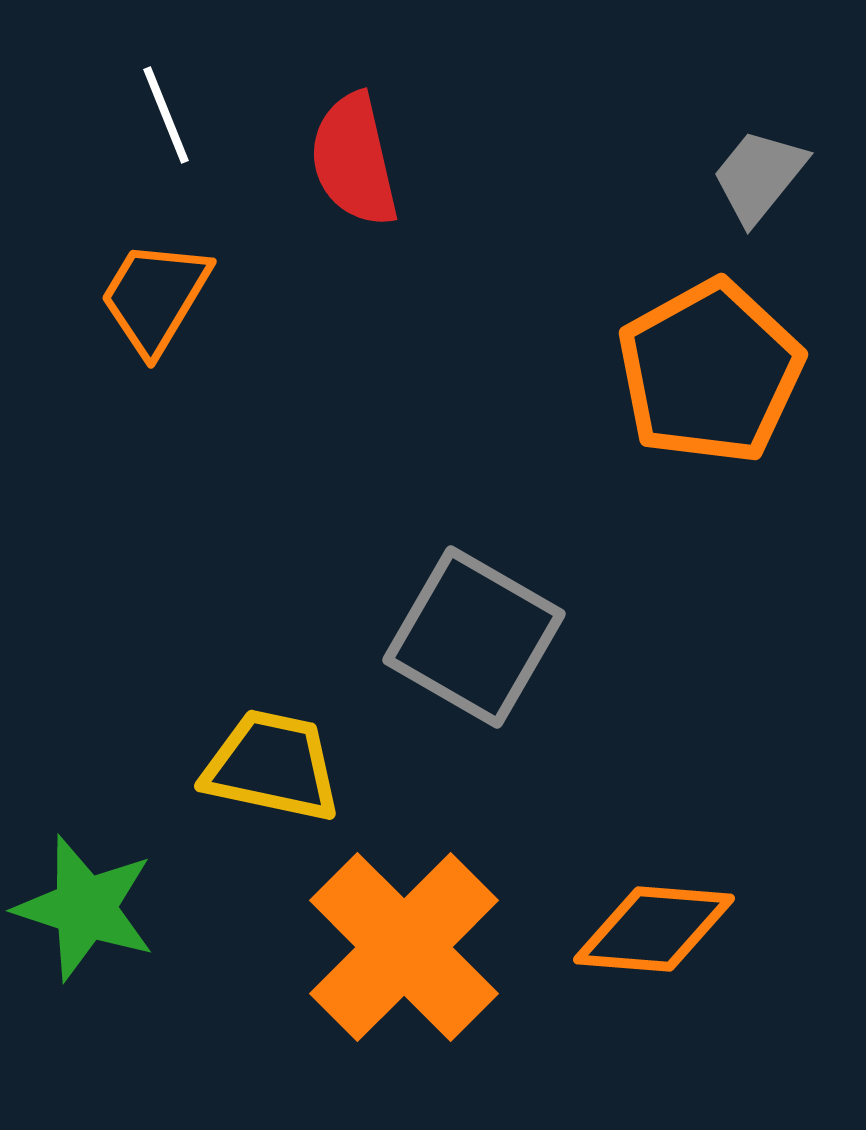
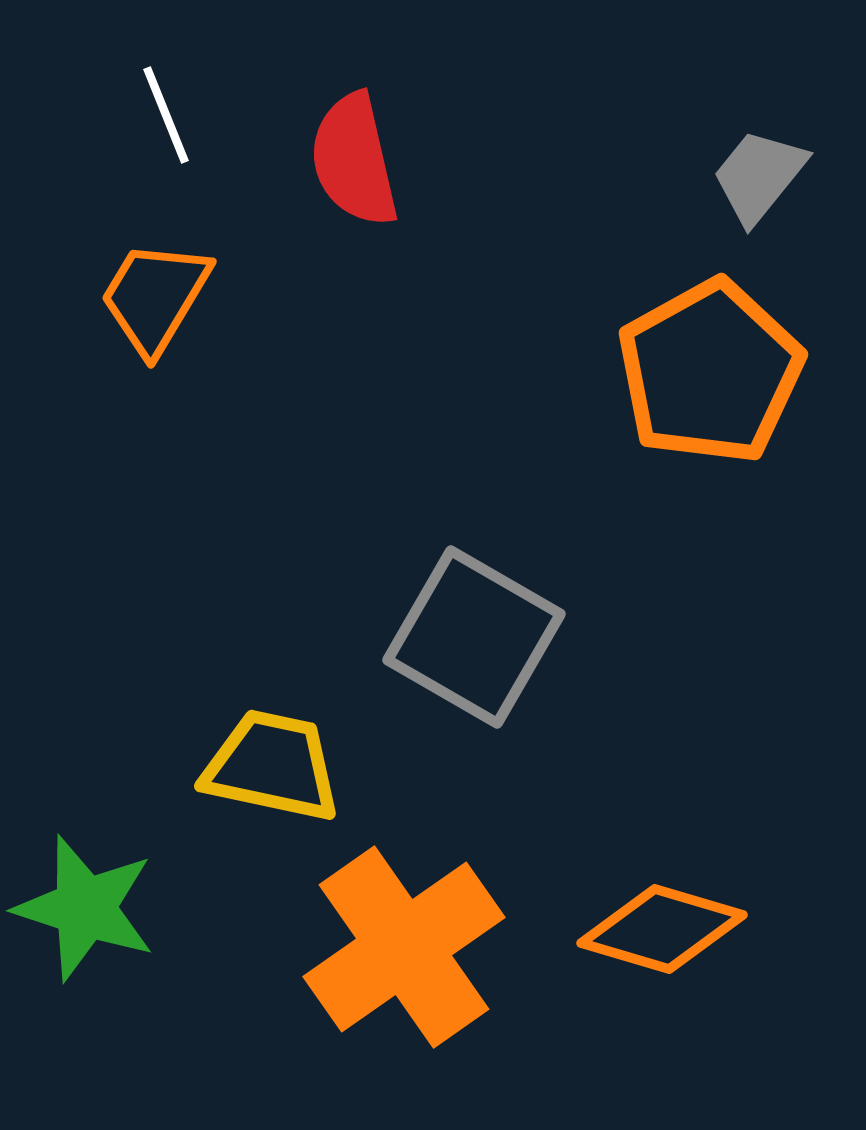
orange diamond: moved 8 px right; rotated 12 degrees clockwise
orange cross: rotated 10 degrees clockwise
